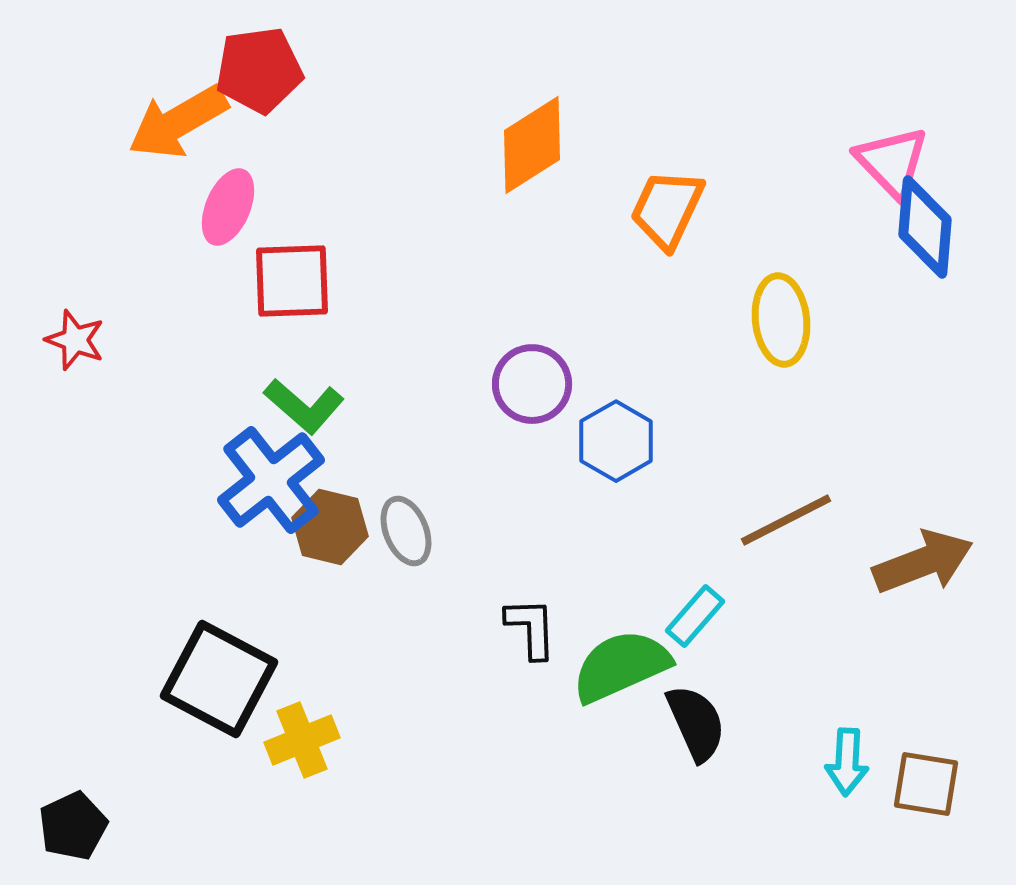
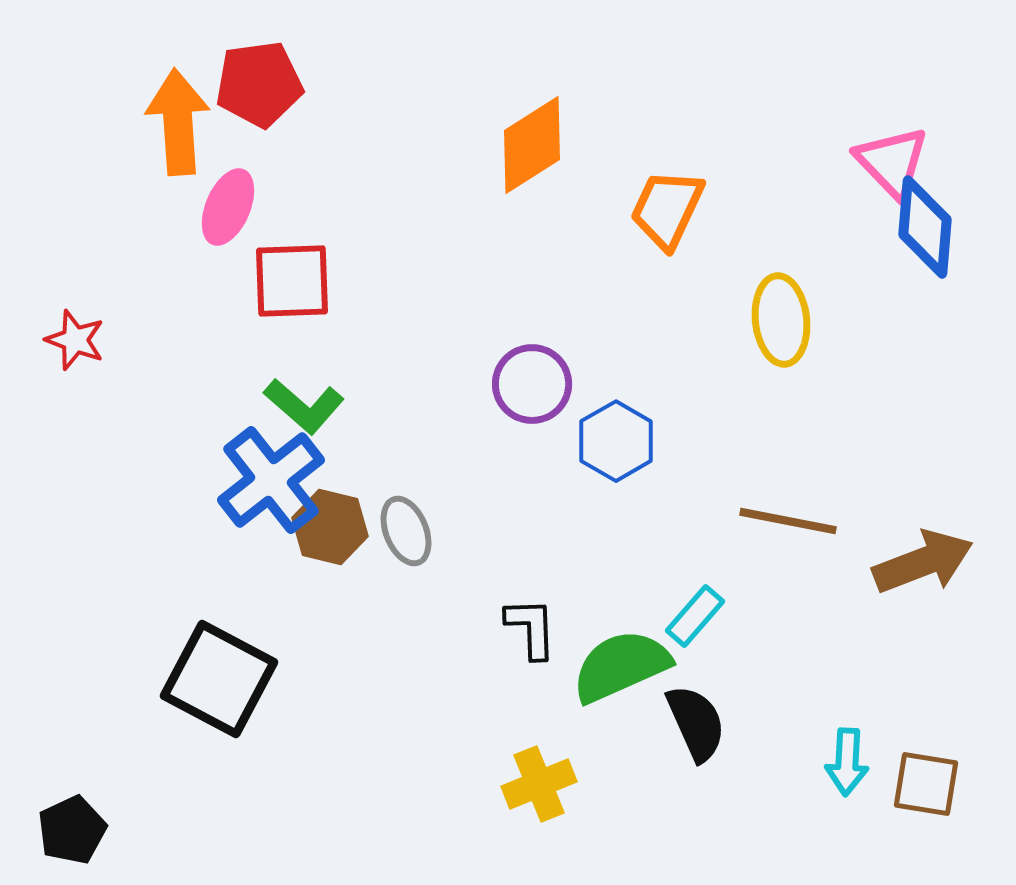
red pentagon: moved 14 px down
orange arrow: rotated 116 degrees clockwise
brown line: moved 2 px right, 1 px down; rotated 38 degrees clockwise
yellow cross: moved 237 px right, 44 px down
black pentagon: moved 1 px left, 4 px down
